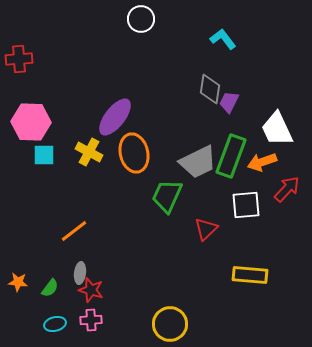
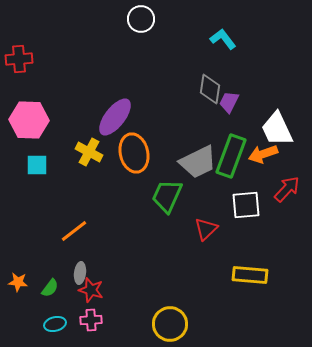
pink hexagon: moved 2 px left, 2 px up
cyan square: moved 7 px left, 10 px down
orange arrow: moved 1 px right, 8 px up
